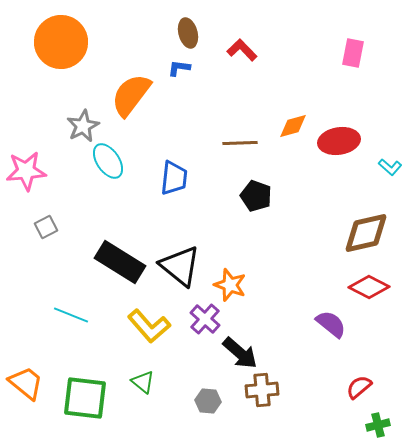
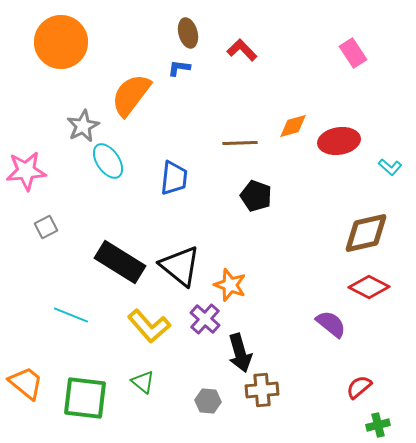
pink rectangle: rotated 44 degrees counterclockwise
black arrow: rotated 33 degrees clockwise
